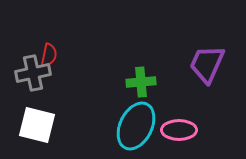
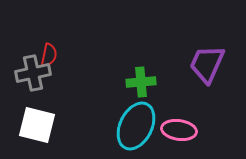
pink ellipse: rotated 8 degrees clockwise
